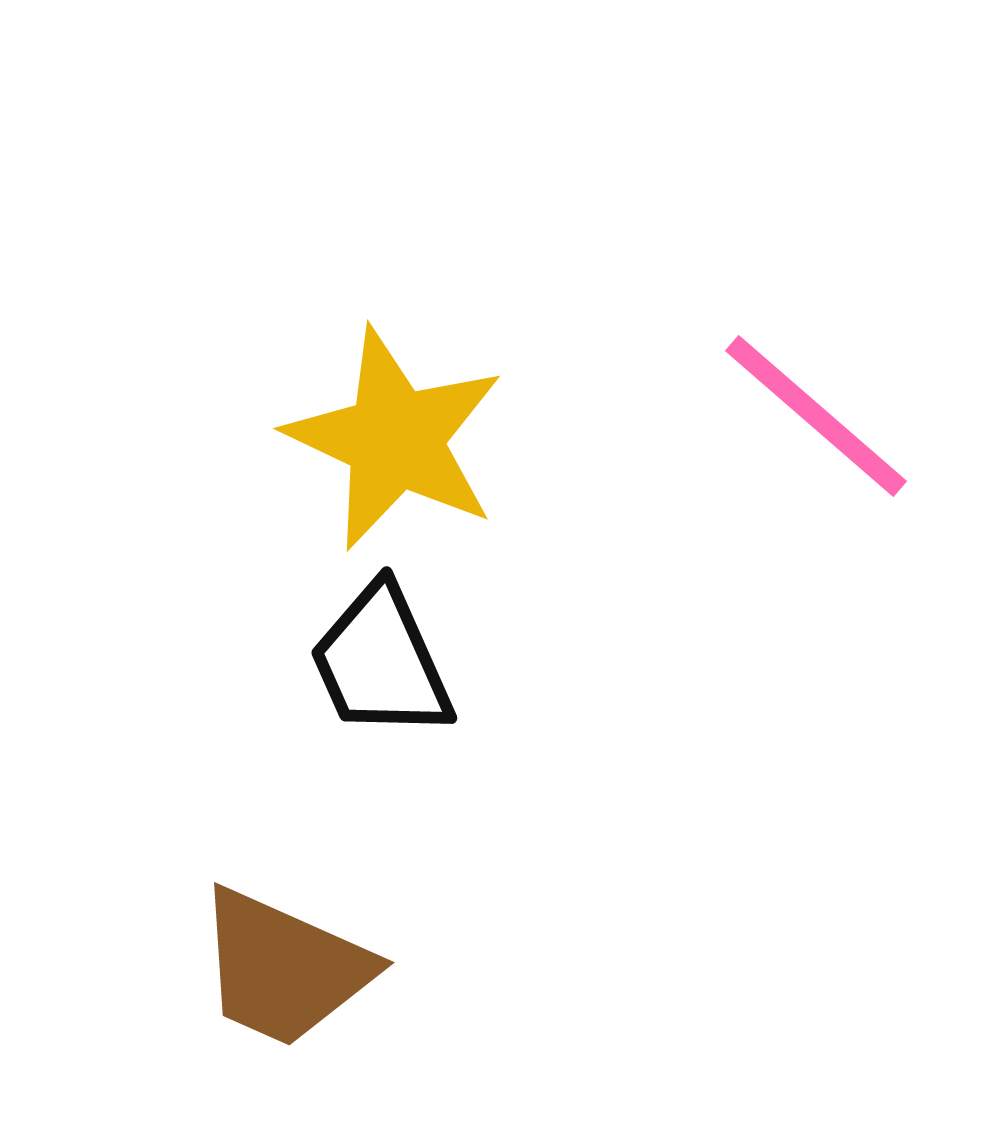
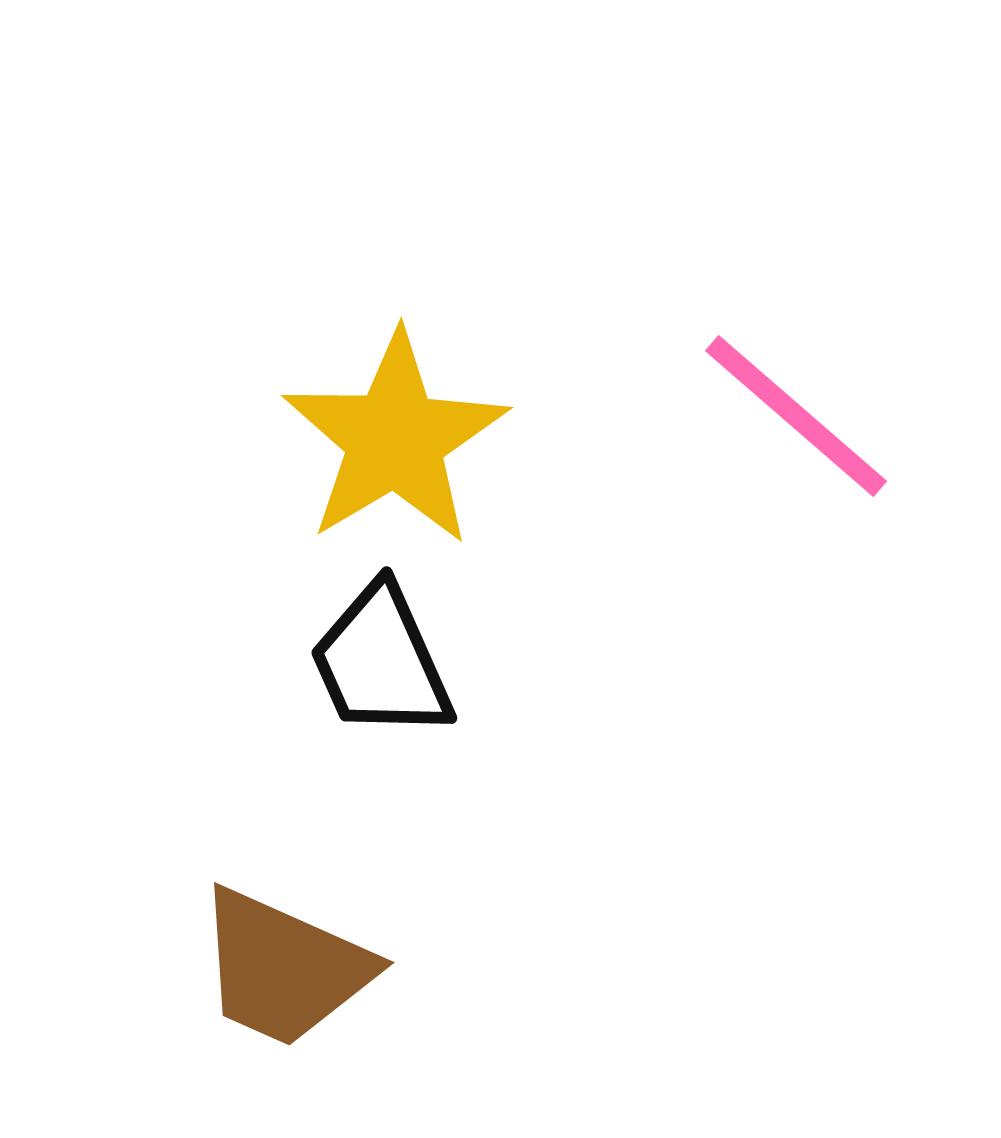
pink line: moved 20 px left
yellow star: rotated 16 degrees clockwise
